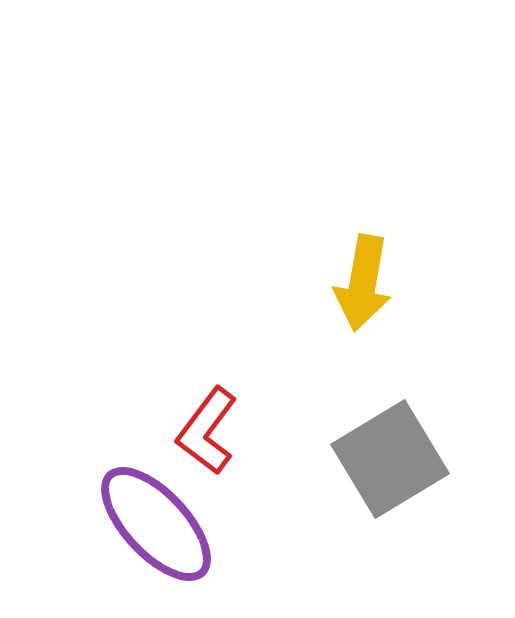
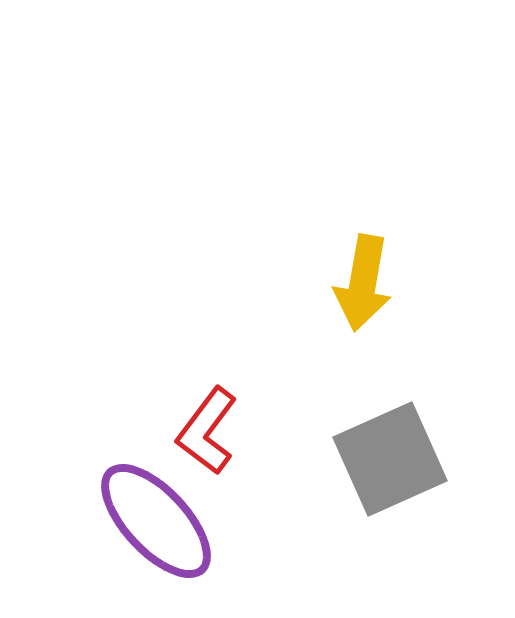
gray square: rotated 7 degrees clockwise
purple ellipse: moved 3 px up
